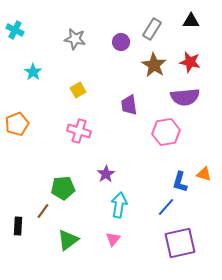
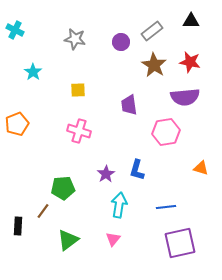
gray rectangle: moved 2 px down; rotated 20 degrees clockwise
yellow square: rotated 28 degrees clockwise
orange triangle: moved 3 px left, 6 px up
blue L-shape: moved 43 px left, 12 px up
blue line: rotated 42 degrees clockwise
